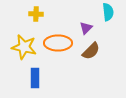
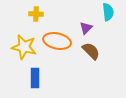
orange ellipse: moved 1 px left, 2 px up; rotated 12 degrees clockwise
brown semicircle: rotated 90 degrees counterclockwise
